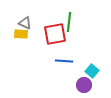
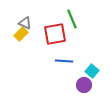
green line: moved 3 px right, 3 px up; rotated 30 degrees counterclockwise
yellow rectangle: rotated 48 degrees counterclockwise
